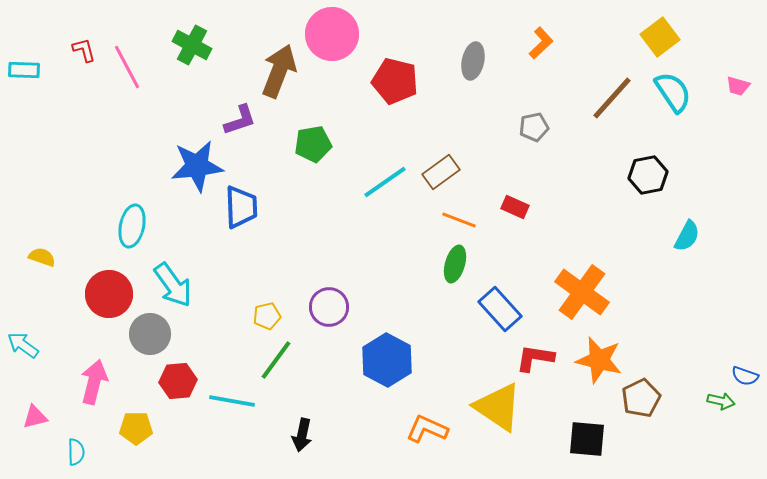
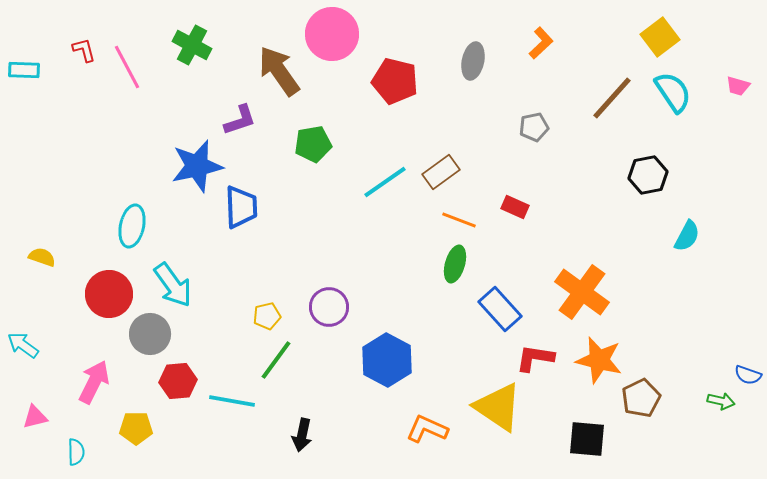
brown arrow at (279, 71): rotated 56 degrees counterclockwise
blue star at (197, 166): rotated 6 degrees counterclockwise
blue semicircle at (745, 376): moved 3 px right, 1 px up
pink arrow at (94, 382): rotated 12 degrees clockwise
